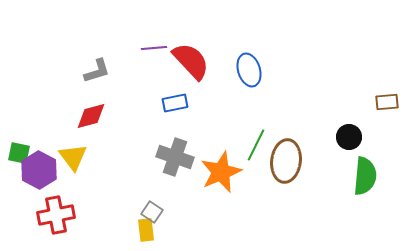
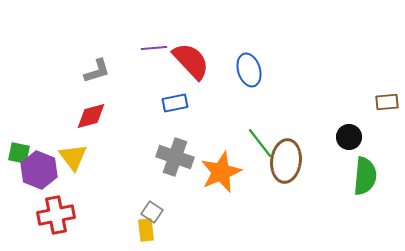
green line: moved 4 px right, 2 px up; rotated 64 degrees counterclockwise
purple hexagon: rotated 6 degrees counterclockwise
